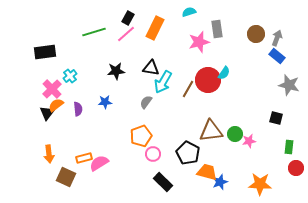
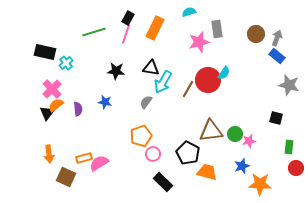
pink line at (126, 34): rotated 30 degrees counterclockwise
black rectangle at (45, 52): rotated 20 degrees clockwise
black star at (116, 71): rotated 12 degrees clockwise
cyan cross at (70, 76): moved 4 px left, 13 px up
blue star at (105, 102): rotated 16 degrees clockwise
blue star at (220, 182): moved 22 px right, 16 px up
